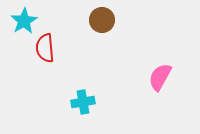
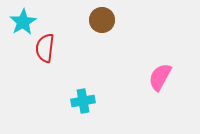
cyan star: moved 1 px left, 1 px down
red semicircle: rotated 12 degrees clockwise
cyan cross: moved 1 px up
